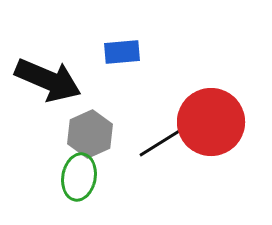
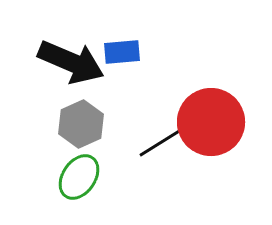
black arrow: moved 23 px right, 18 px up
gray hexagon: moved 9 px left, 10 px up
green ellipse: rotated 24 degrees clockwise
